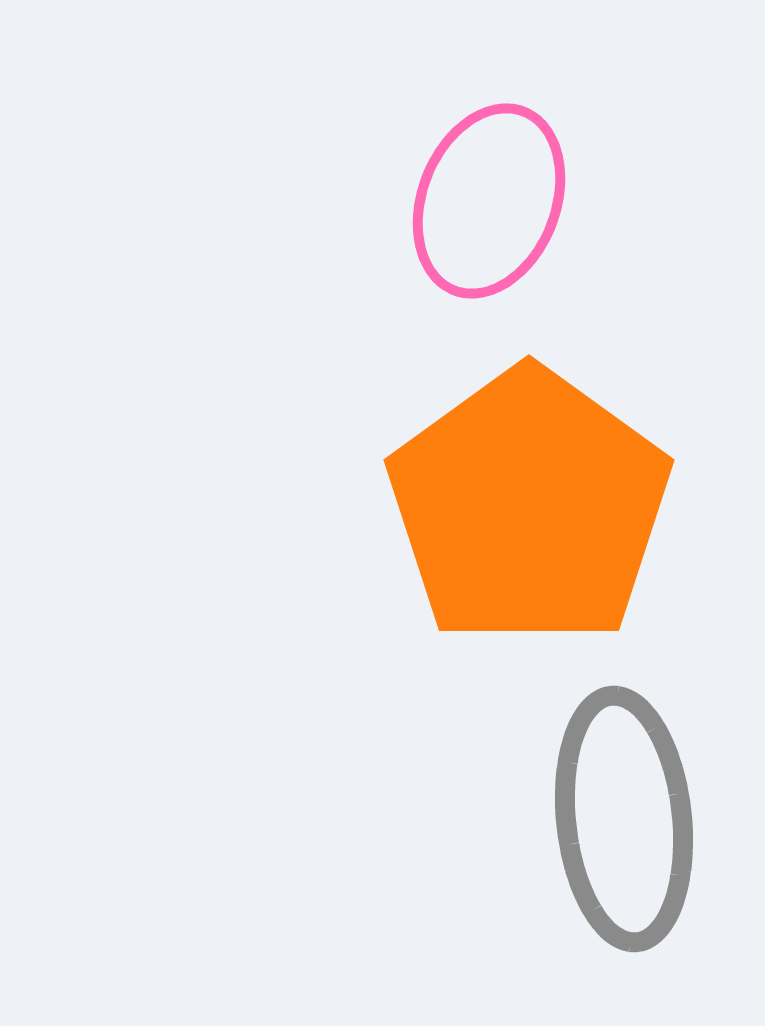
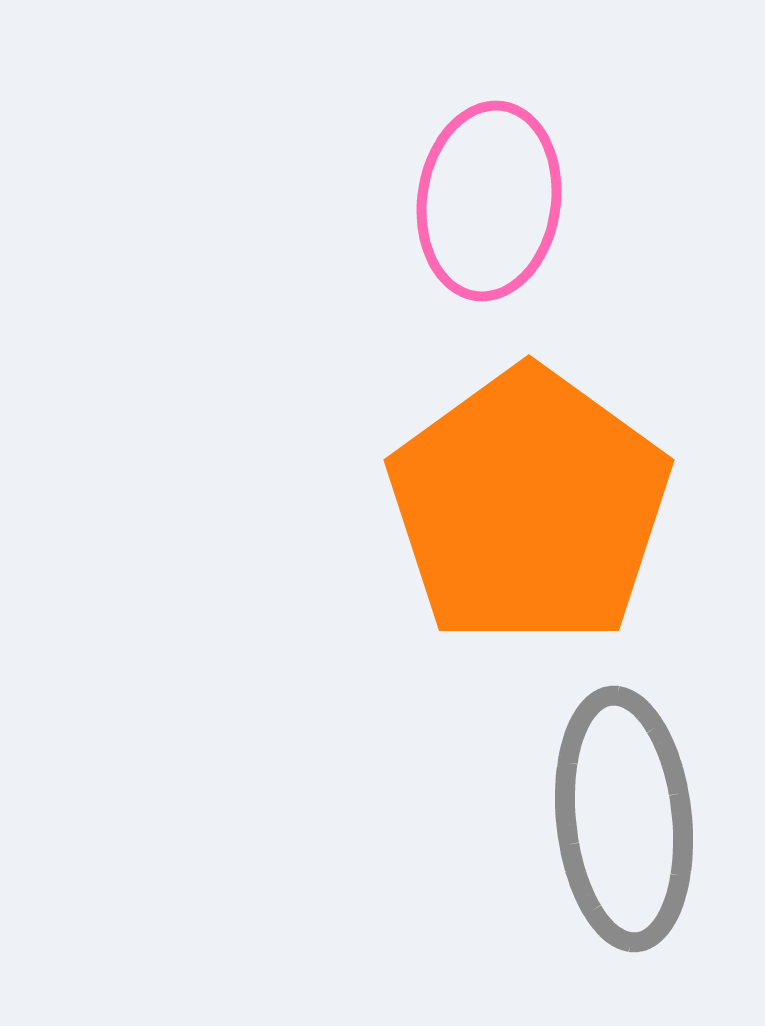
pink ellipse: rotated 13 degrees counterclockwise
